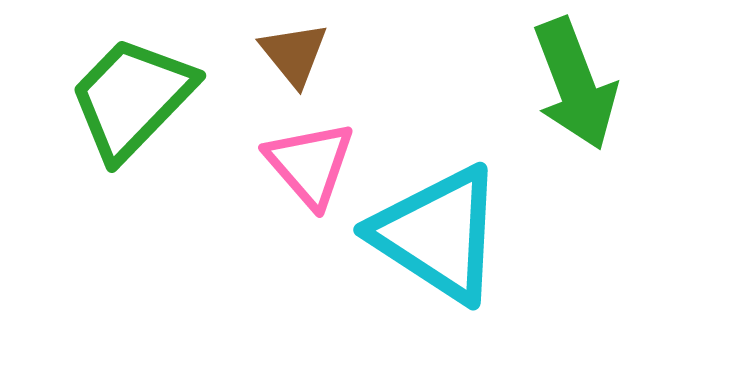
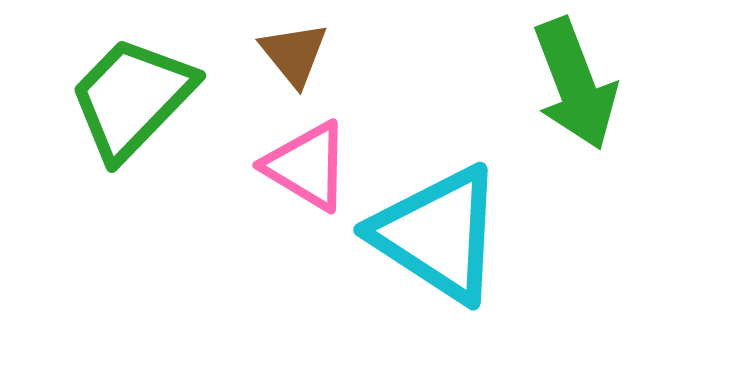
pink triangle: moved 3 px left, 2 px down; rotated 18 degrees counterclockwise
